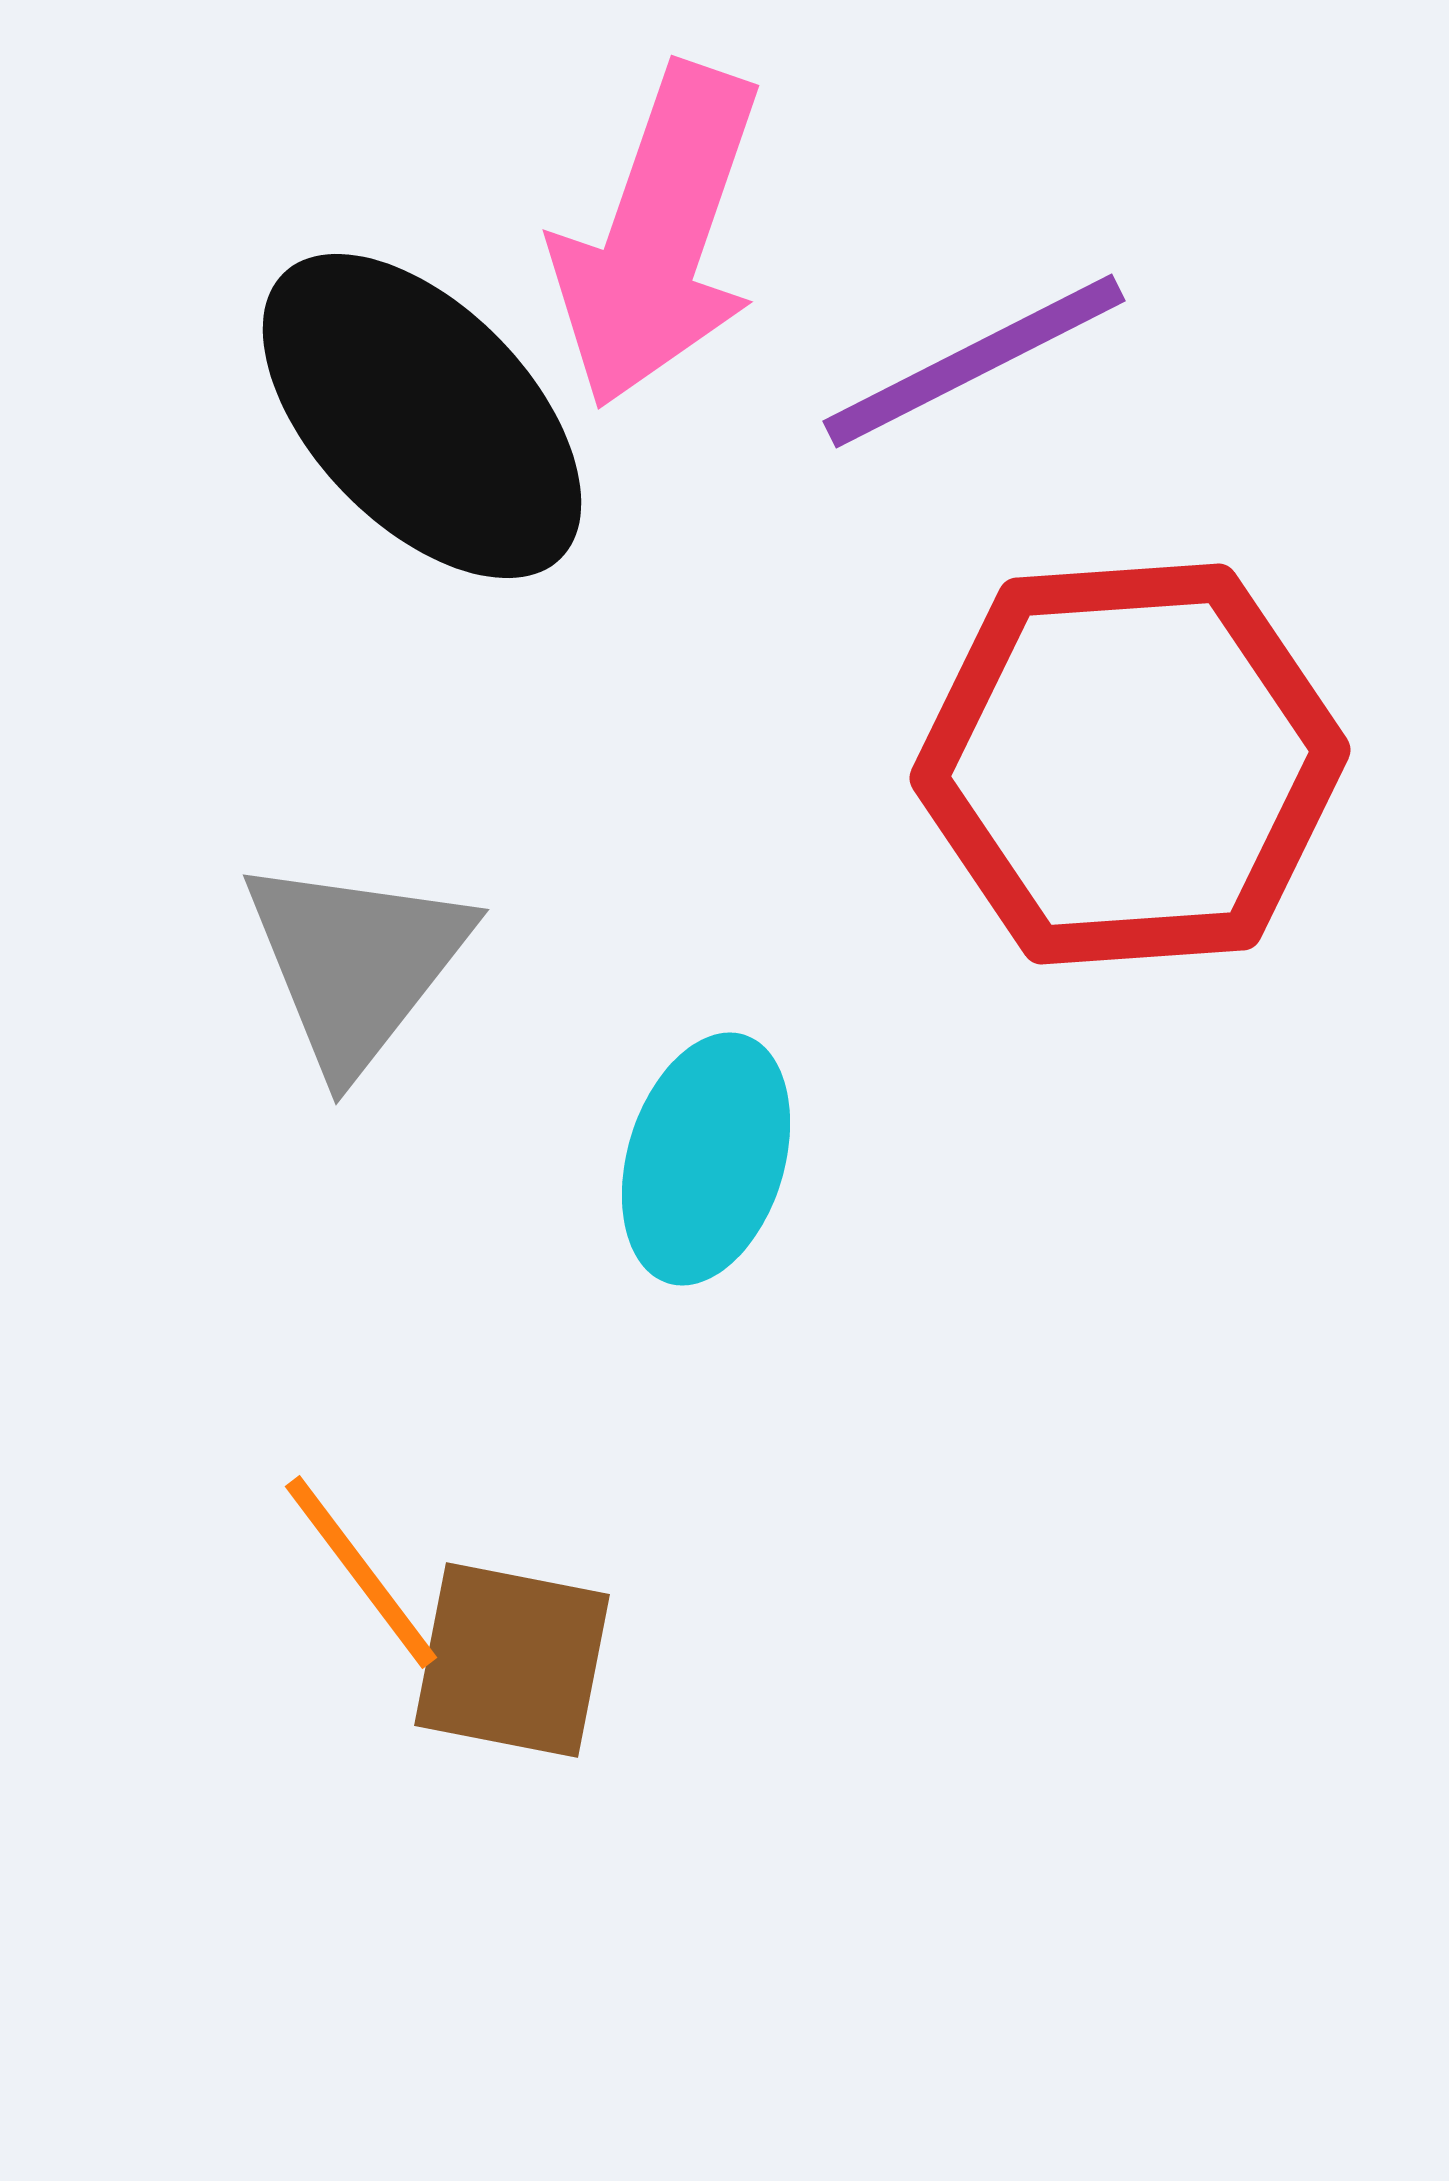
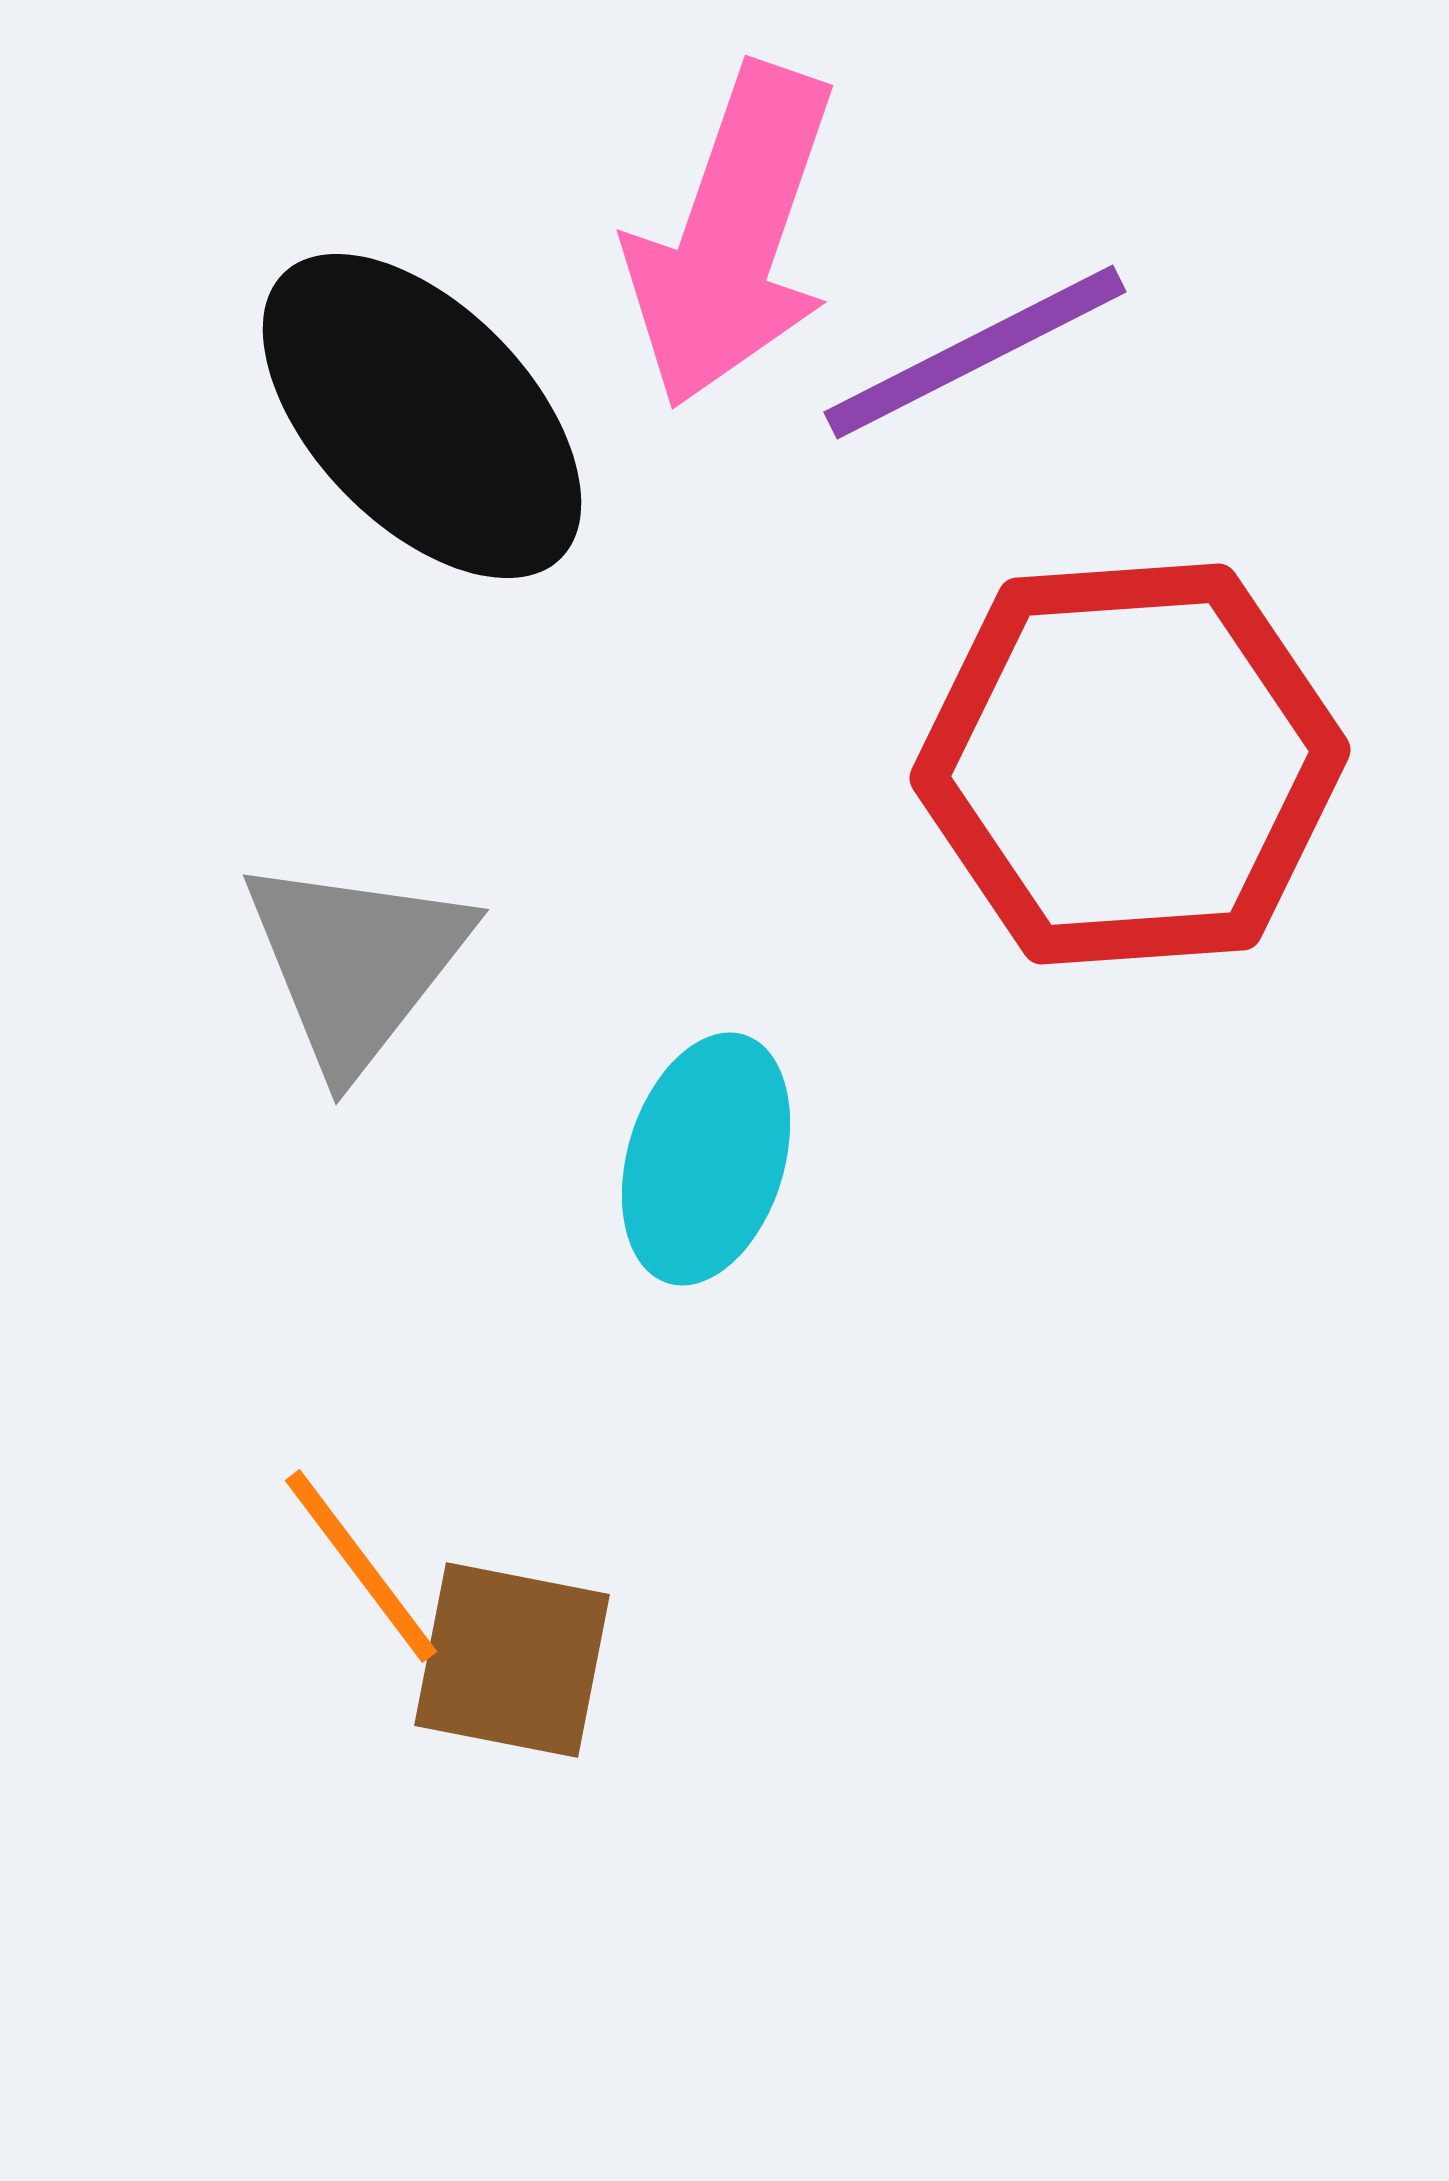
pink arrow: moved 74 px right
purple line: moved 1 px right, 9 px up
orange line: moved 6 px up
